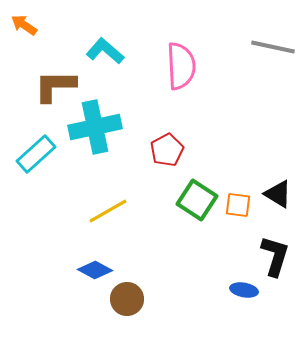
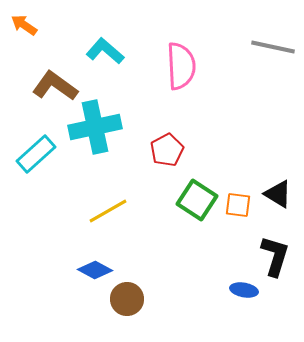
brown L-shape: rotated 36 degrees clockwise
